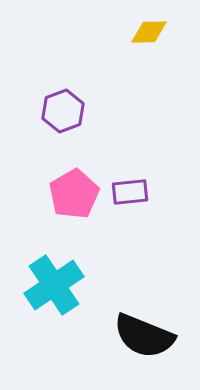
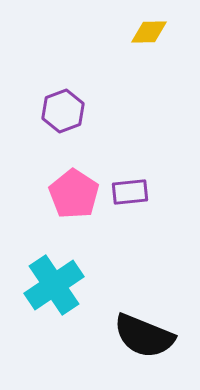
pink pentagon: rotated 9 degrees counterclockwise
